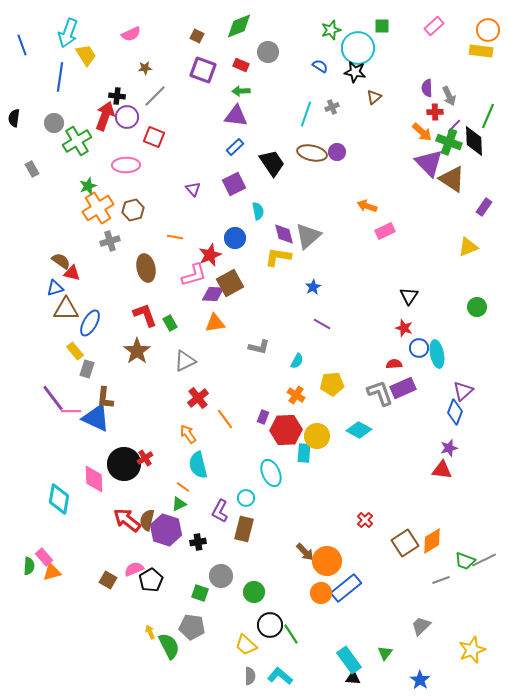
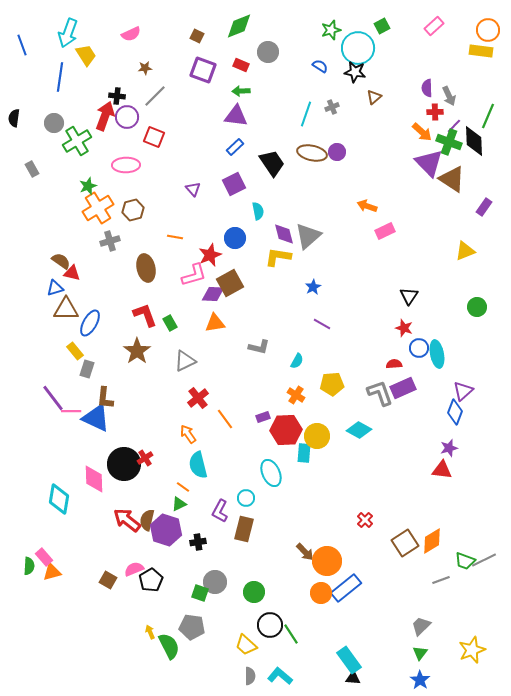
green square at (382, 26): rotated 28 degrees counterclockwise
yellow triangle at (468, 247): moved 3 px left, 4 px down
purple rectangle at (263, 417): rotated 48 degrees clockwise
gray circle at (221, 576): moved 6 px left, 6 px down
green triangle at (385, 653): moved 35 px right
